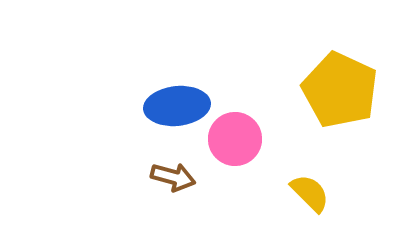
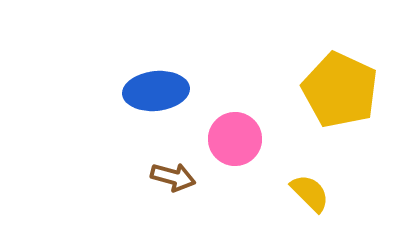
blue ellipse: moved 21 px left, 15 px up
